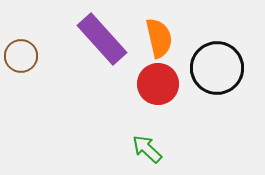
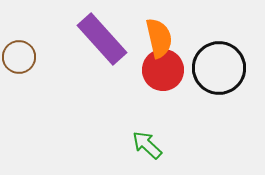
brown circle: moved 2 px left, 1 px down
black circle: moved 2 px right
red circle: moved 5 px right, 14 px up
green arrow: moved 4 px up
